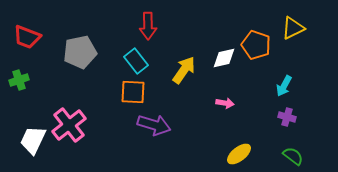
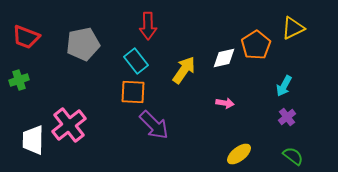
red trapezoid: moved 1 px left
orange pentagon: rotated 20 degrees clockwise
gray pentagon: moved 3 px right, 8 px up
purple cross: rotated 36 degrees clockwise
purple arrow: rotated 28 degrees clockwise
white trapezoid: rotated 24 degrees counterclockwise
